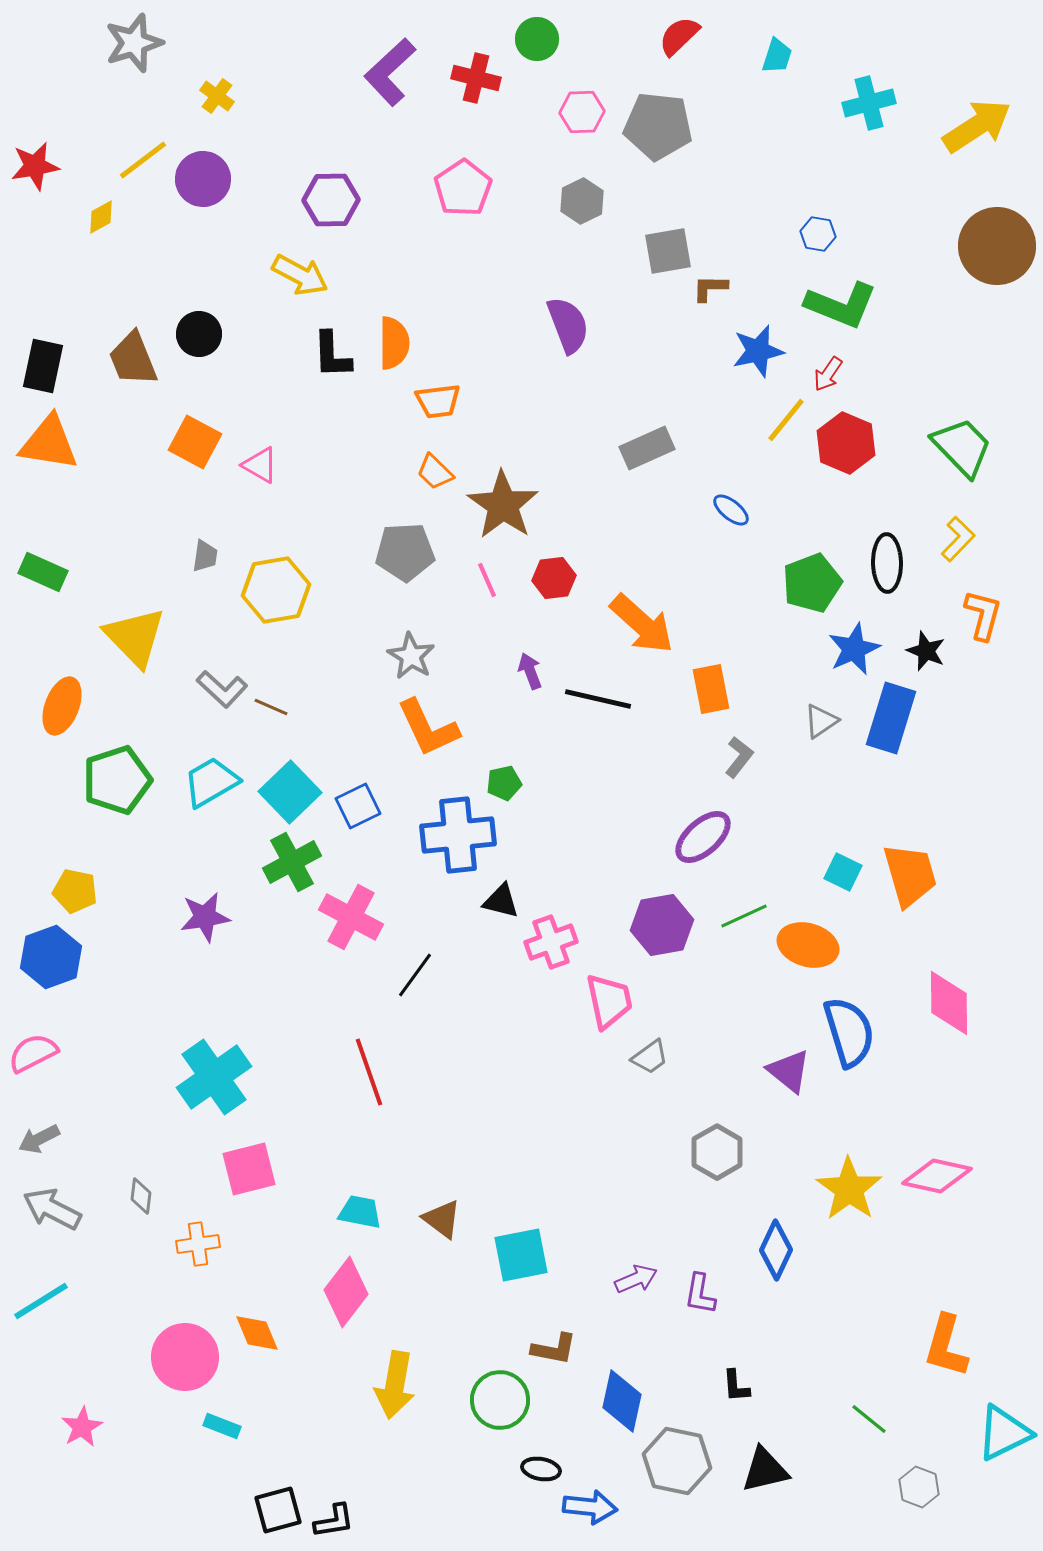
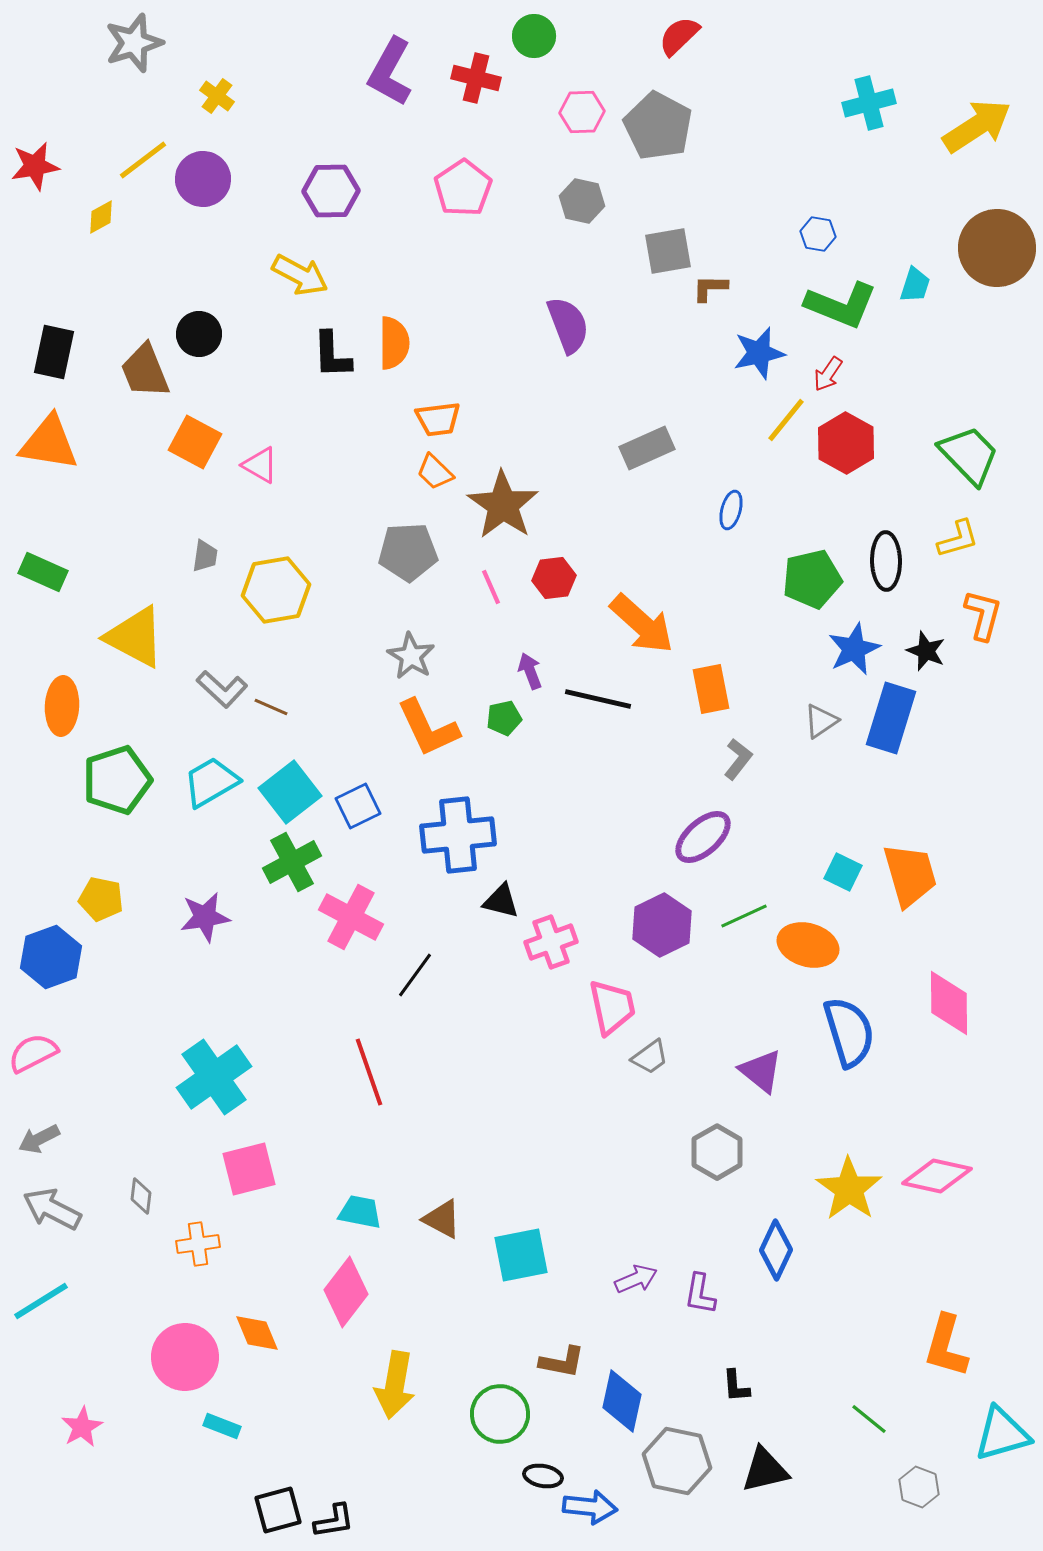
green circle at (537, 39): moved 3 px left, 3 px up
cyan trapezoid at (777, 56): moved 138 px right, 229 px down
purple L-shape at (390, 72): rotated 18 degrees counterclockwise
gray pentagon at (658, 126): rotated 22 degrees clockwise
purple hexagon at (331, 200): moved 9 px up
gray hexagon at (582, 201): rotated 21 degrees counterclockwise
brown circle at (997, 246): moved 2 px down
blue star at (758, 351): moved 1 px right, 2 px down
brown trapezoid at (133, 359): moved 12 px right, 12 px down
black rectangle at (43, 366): moved 11 px right, 14 px up
orange trapezoid at (438, 401): moved 18 px down
red hexagon at (846, 443): rotated 6 degrees clockwise
green trapezoid at (962, 447): moved 7 px right, 8 px down
blue ellipse at (731, 510): rotated 66 degrees clockwise
yellow L-shape at (958, 539): rotated 30 degrees clockwise
gray pentagon at (405, 552): moved 3 px right
black ellipse at (887, 563): moved 1 px left, 2 px up
pink line at (487, 580): moved 4 px right, 7 px down
green pentagon at (812, 583): moved 4 px up; rotated 8 degrees clockwise
yellow triangle at (135, 637): rotated 18 degrees counterclockwise
orange ellipse at (62, 706): rotated 18 degrees counterclockwise
gray L-shape at (739, 757): moved 1 px left, 2 px down
green pentagon at (504, 783): moved 65 px up
cyan square at (290, 792): rotated 6 degrees clockwise
yellow pentagon at (75, 891): moved 26 px right, 8 px down
purple hexagon at (662, 925): rotated 16 degrees counterclockwise
pink trapezoid at (609, 1001): moved 3 px right, 6 px down
purple triangle at (789, 1071): moved 28 px left
brown triangle at (442, 1219): rotated 9 degrees counterclockwise
brown L-shape at (554, 1349): moved 8 px right, 13 px down
green circle at (500, 1400): moved 14 px down
cyan triangle at (1004, 1433): moved 2 px left, 1 px down; rotated 10 degrees clockwise
black ellipse at (541, 1469): moved 2 px right, 7 px down
